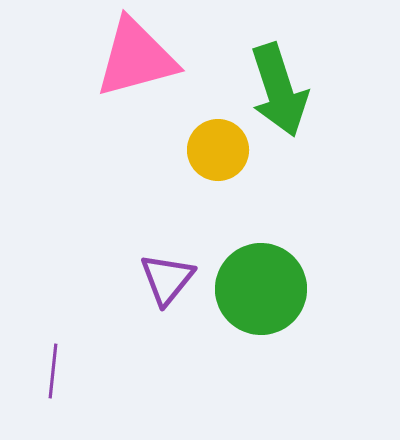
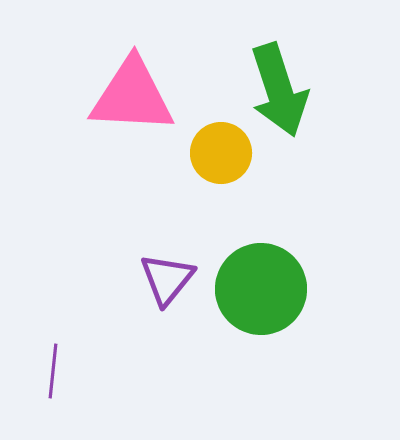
pink triangle: moved 4 px left, 38 px down; rotated 18 degrees clockwise
yellow circle: moved 3 px right, 3 px down
